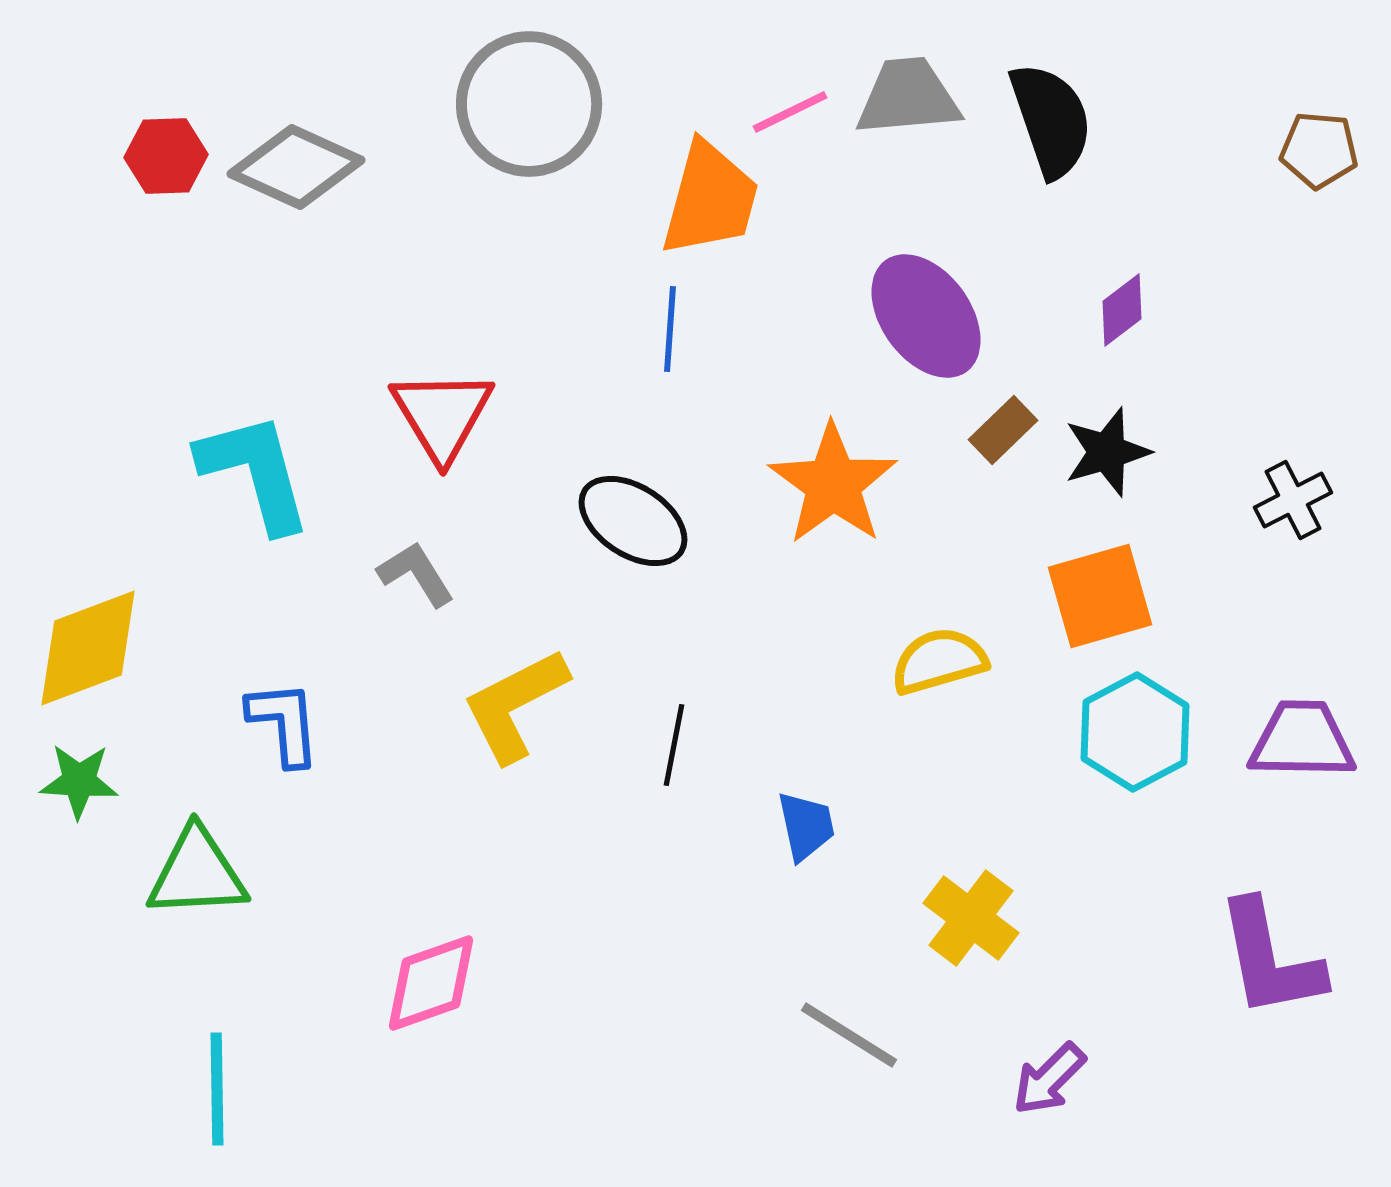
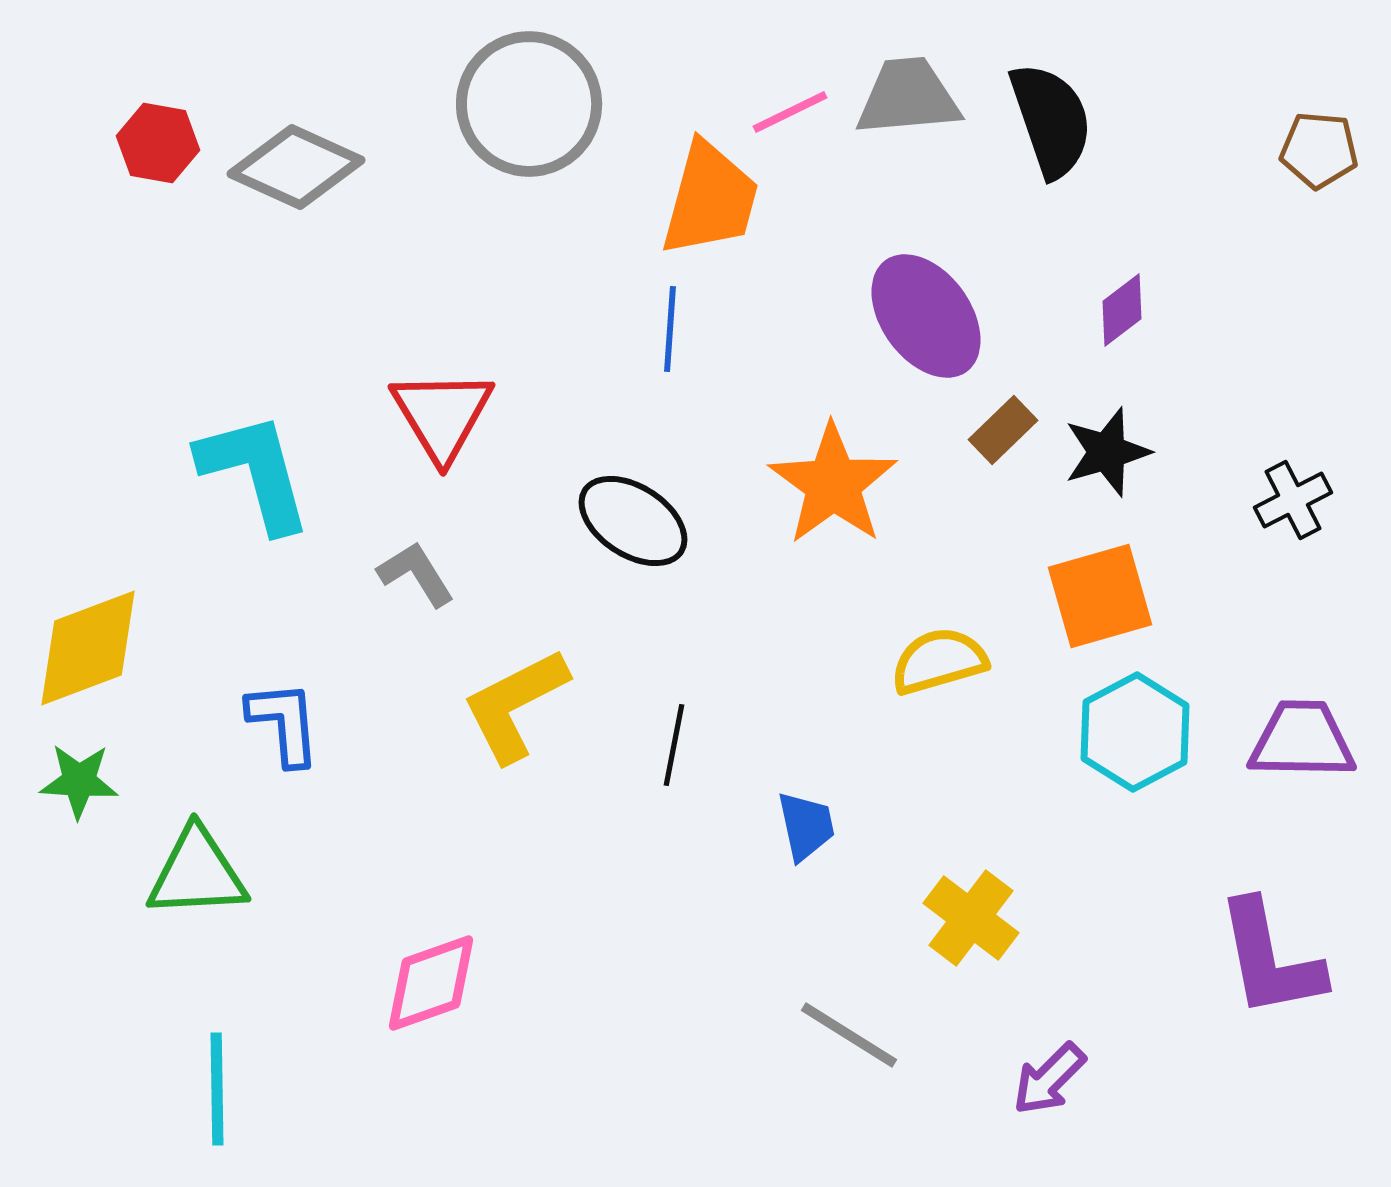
red hexagon: moved 8 px left, 13 px up; rotated 12 degrees clockwise
